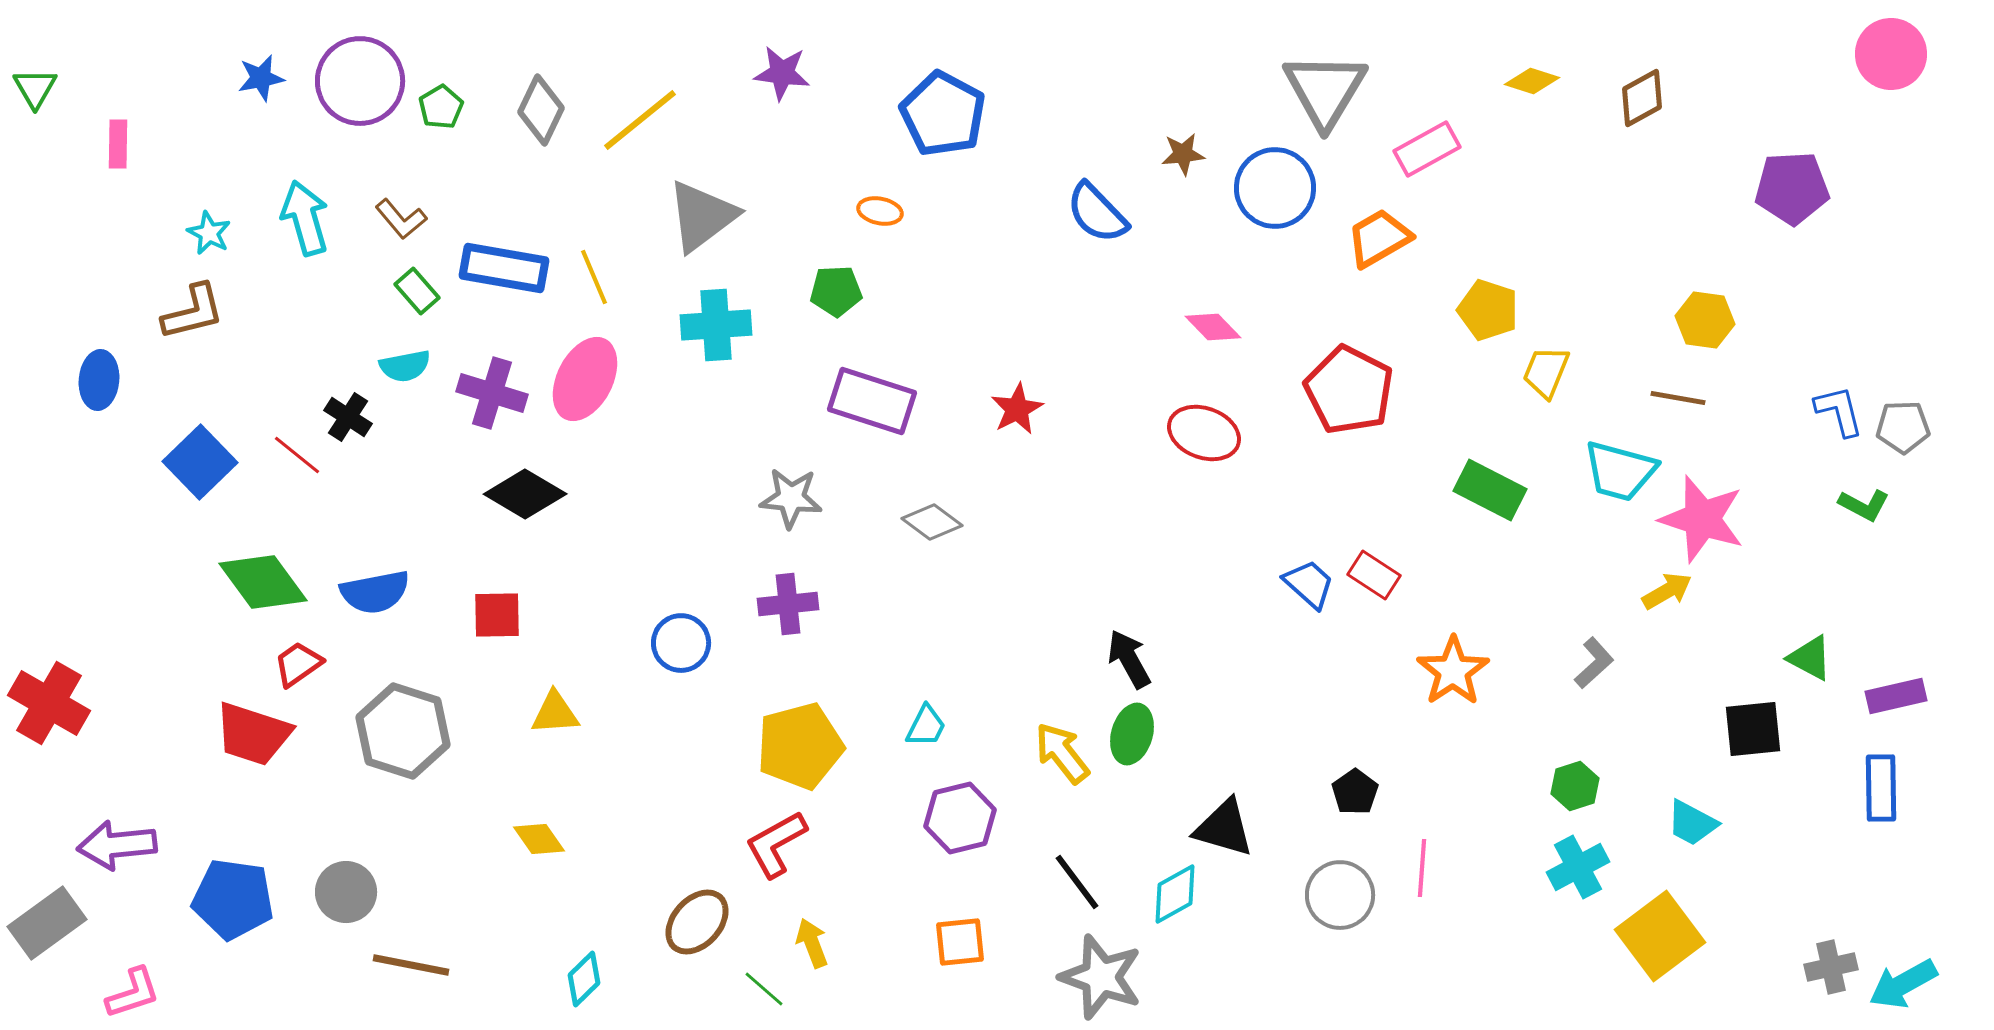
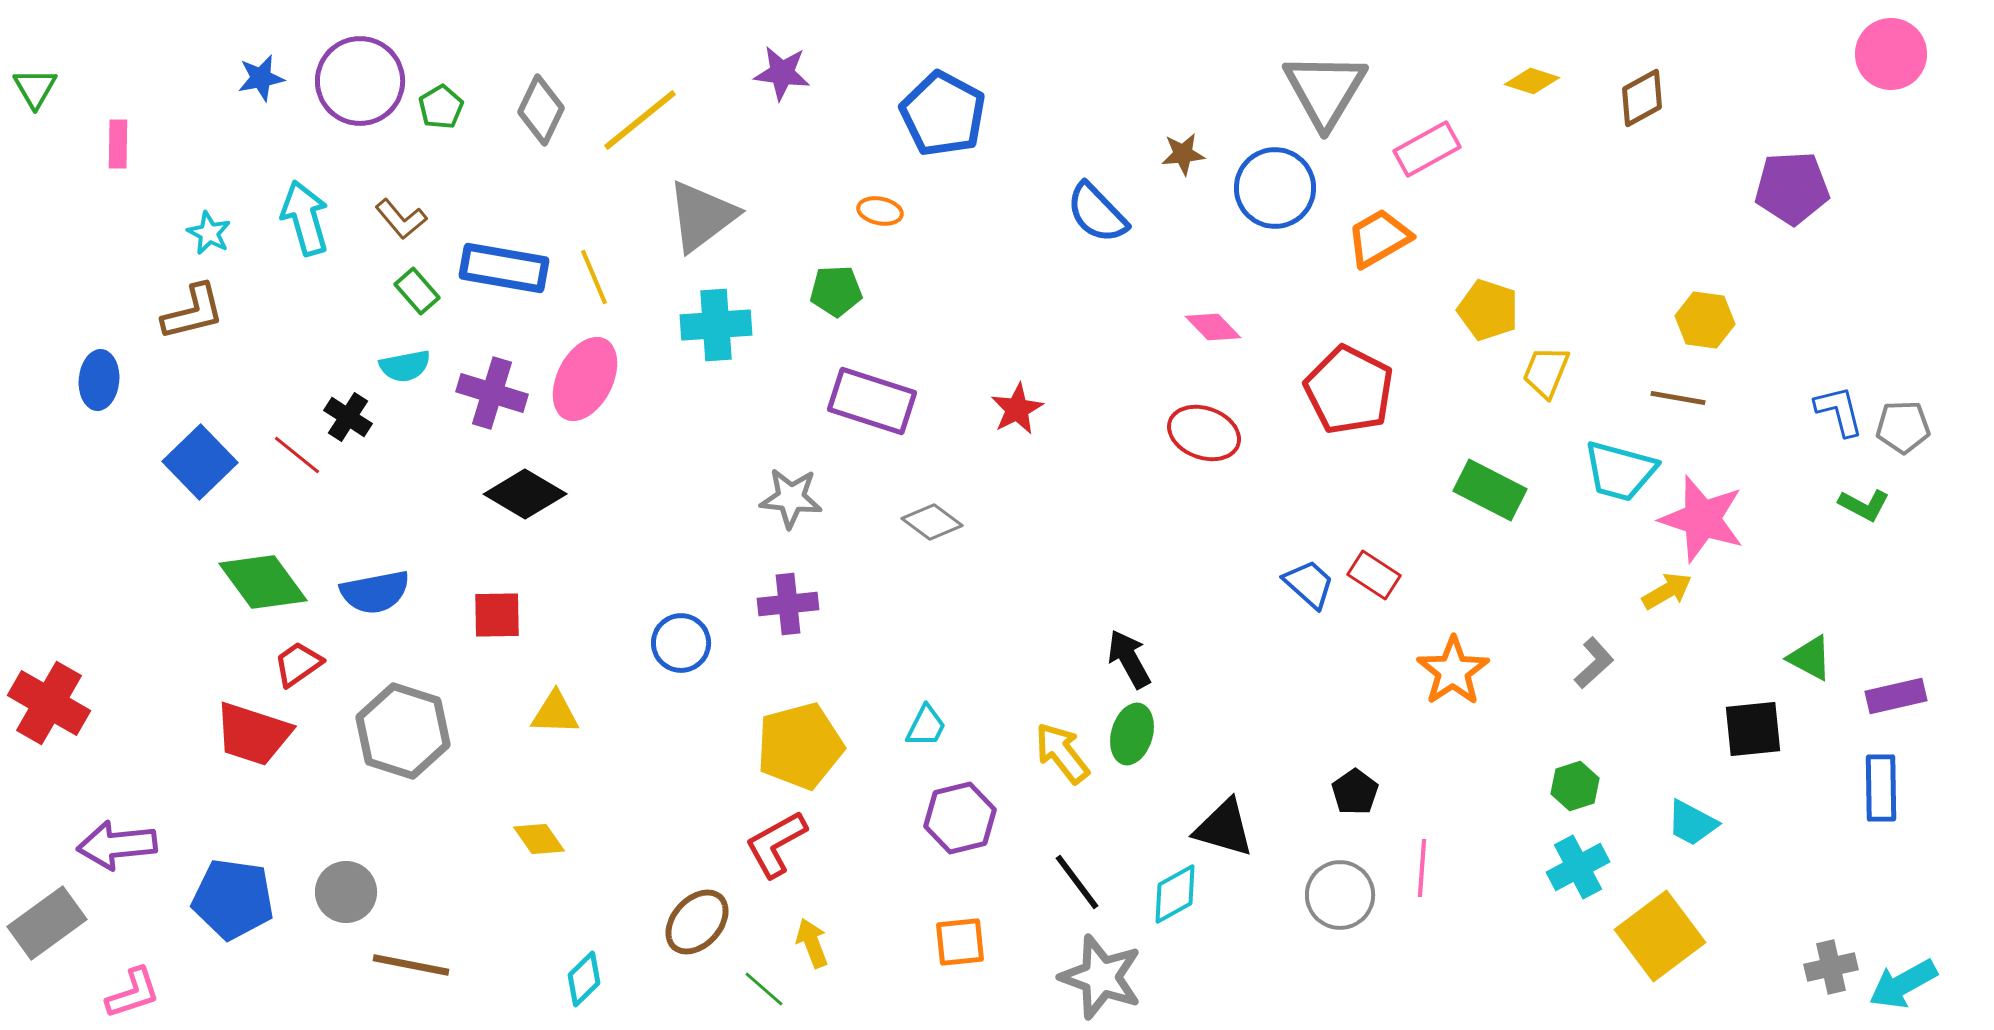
yellow triangle at (555, 713): rotated 6 degrees clockwise
